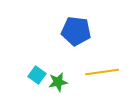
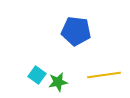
yellow line: moved 2 px right, 3 px down
